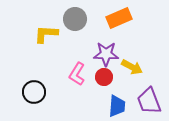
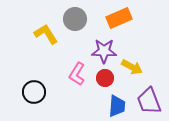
yellow L-shape: rotated 55 degrees clockwise
purple star: moved 2 px left, 3 px up
red circle: moved 1 px right, 1 px down
